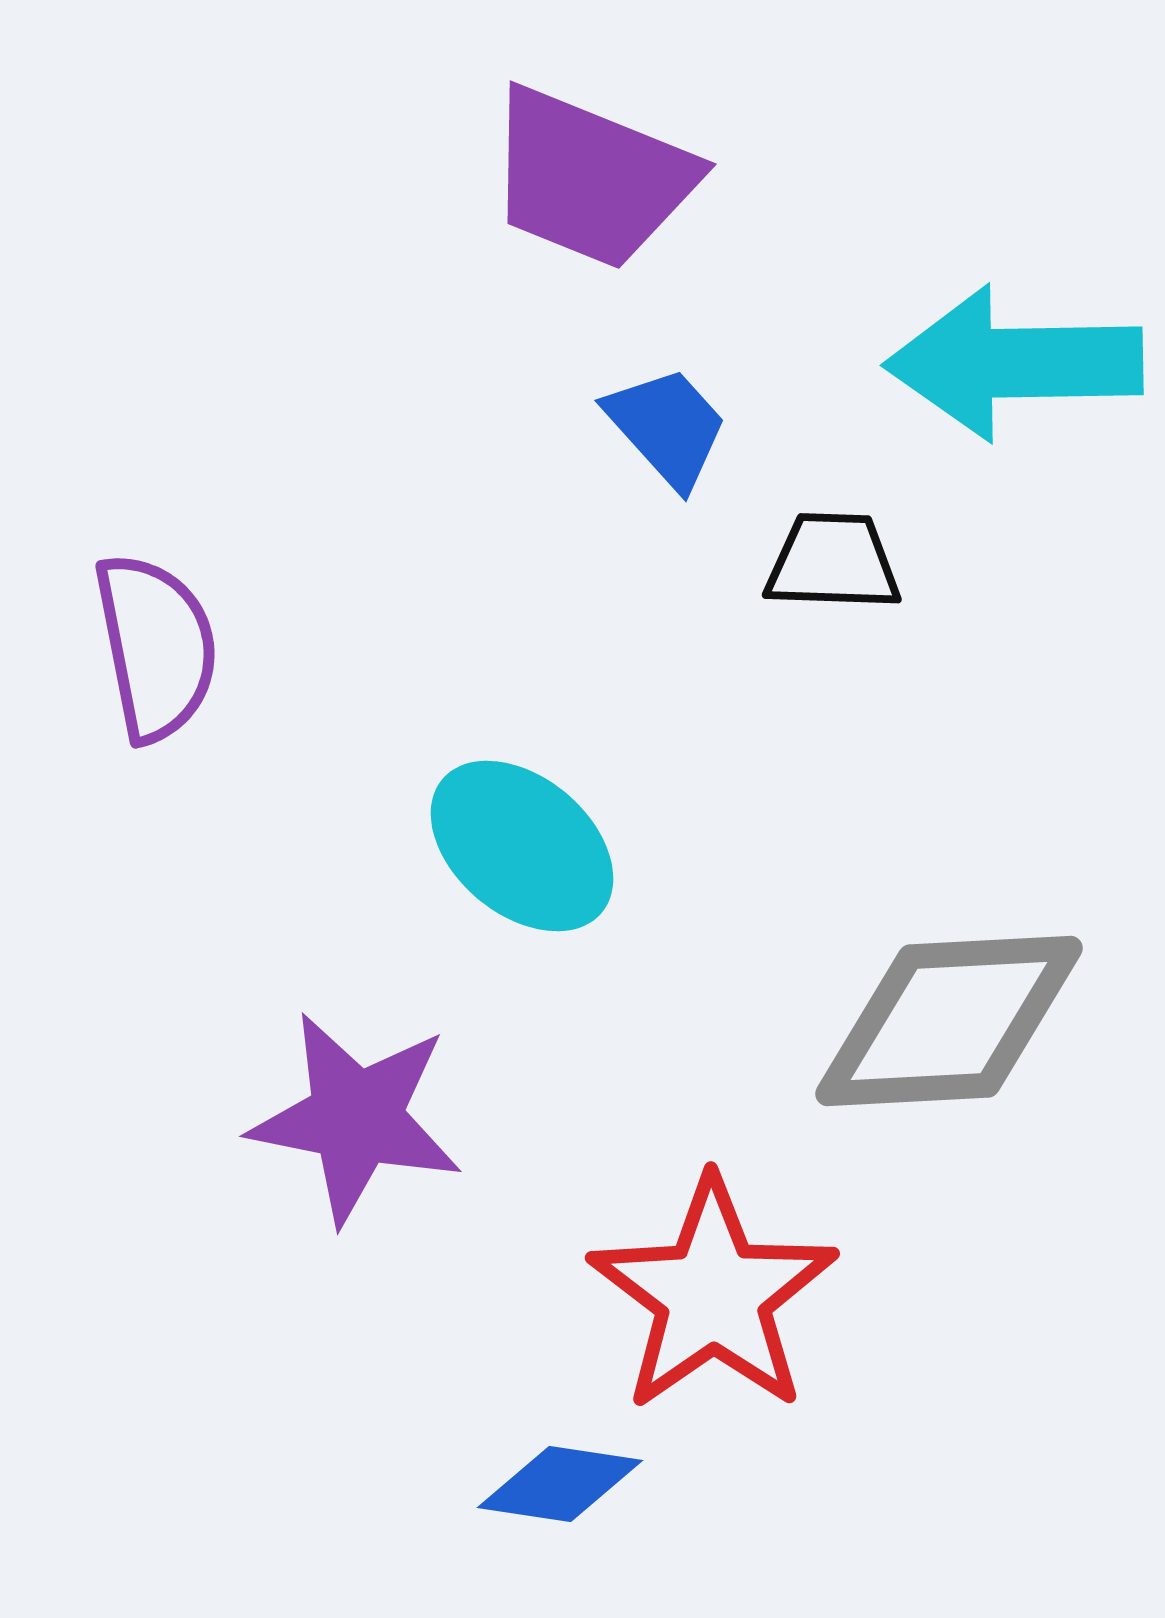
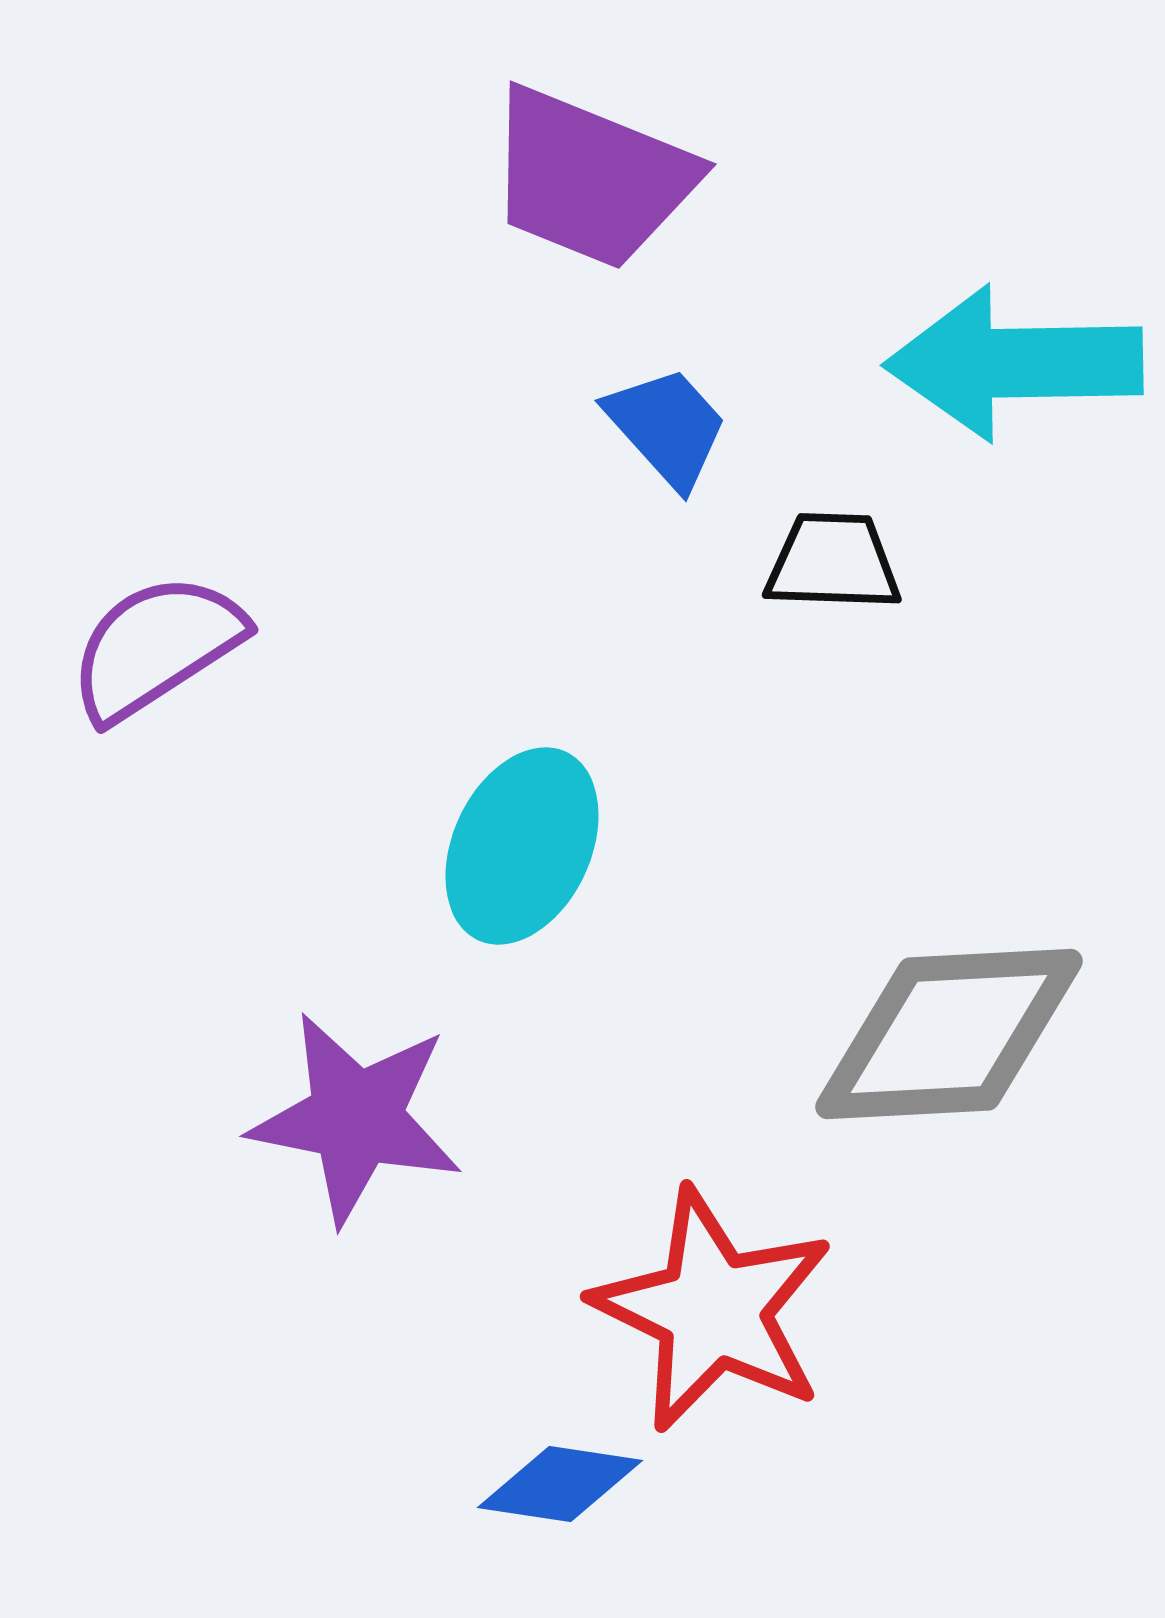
purple semicircle: rotated 112 degrees counterclockwise
cyan ellipse: rotated 75 degrees clockwise
gray diamond: moved 13 px down
red star: moved 15 px down; rotated 11 degrees counterclockwise
